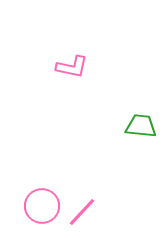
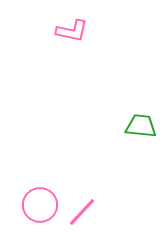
pink L-shape: moved 36 px up
pink circle: moved 2 px left, 1 px up
